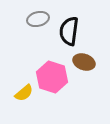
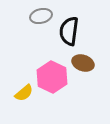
gray ellipse: moved 3 px right, 3 px up
brown ellipse: moved 1 px left, 1 px down
pink hexagon: rotated 8 degrees clockwise
